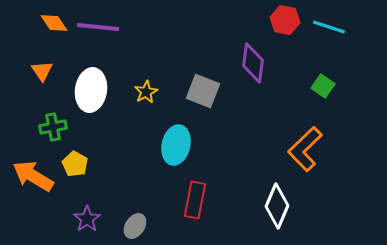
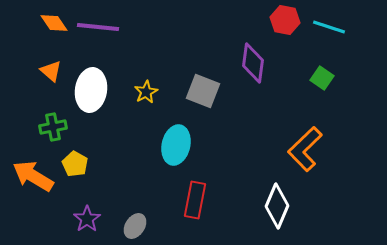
orange triangle: moved 9 px right; rotated 15 degrees counterclockwise
green square: moved 1 px left, 8 px up
